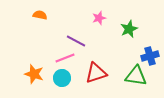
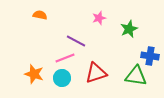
blue cross: rotated 24 degrees clockwise
